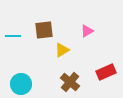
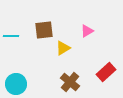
cyan line: moved 2 px left
yellow triangle: moved 1 px right, 2 px up
red rectangle: rotated 18 degrees counterclockwise
cyan circle: moved 5 px left
